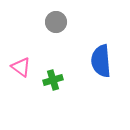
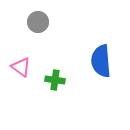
gray circle: moved 18 px left
green cross: moved 2 px right; rotated 24 degrees clockwise
